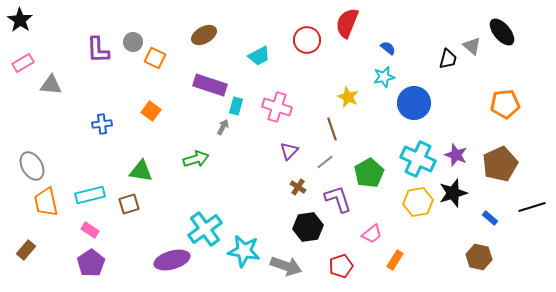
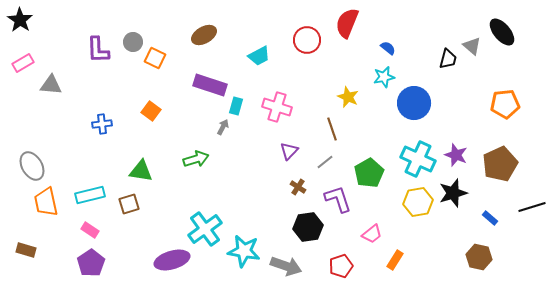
brown rectangle at (26, 250): rotated 66 degrees clockwise
